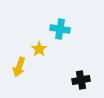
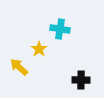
yellow arrow: rotated 114 degrees clockwise
black cross: rotated 12 degrees clockwise
